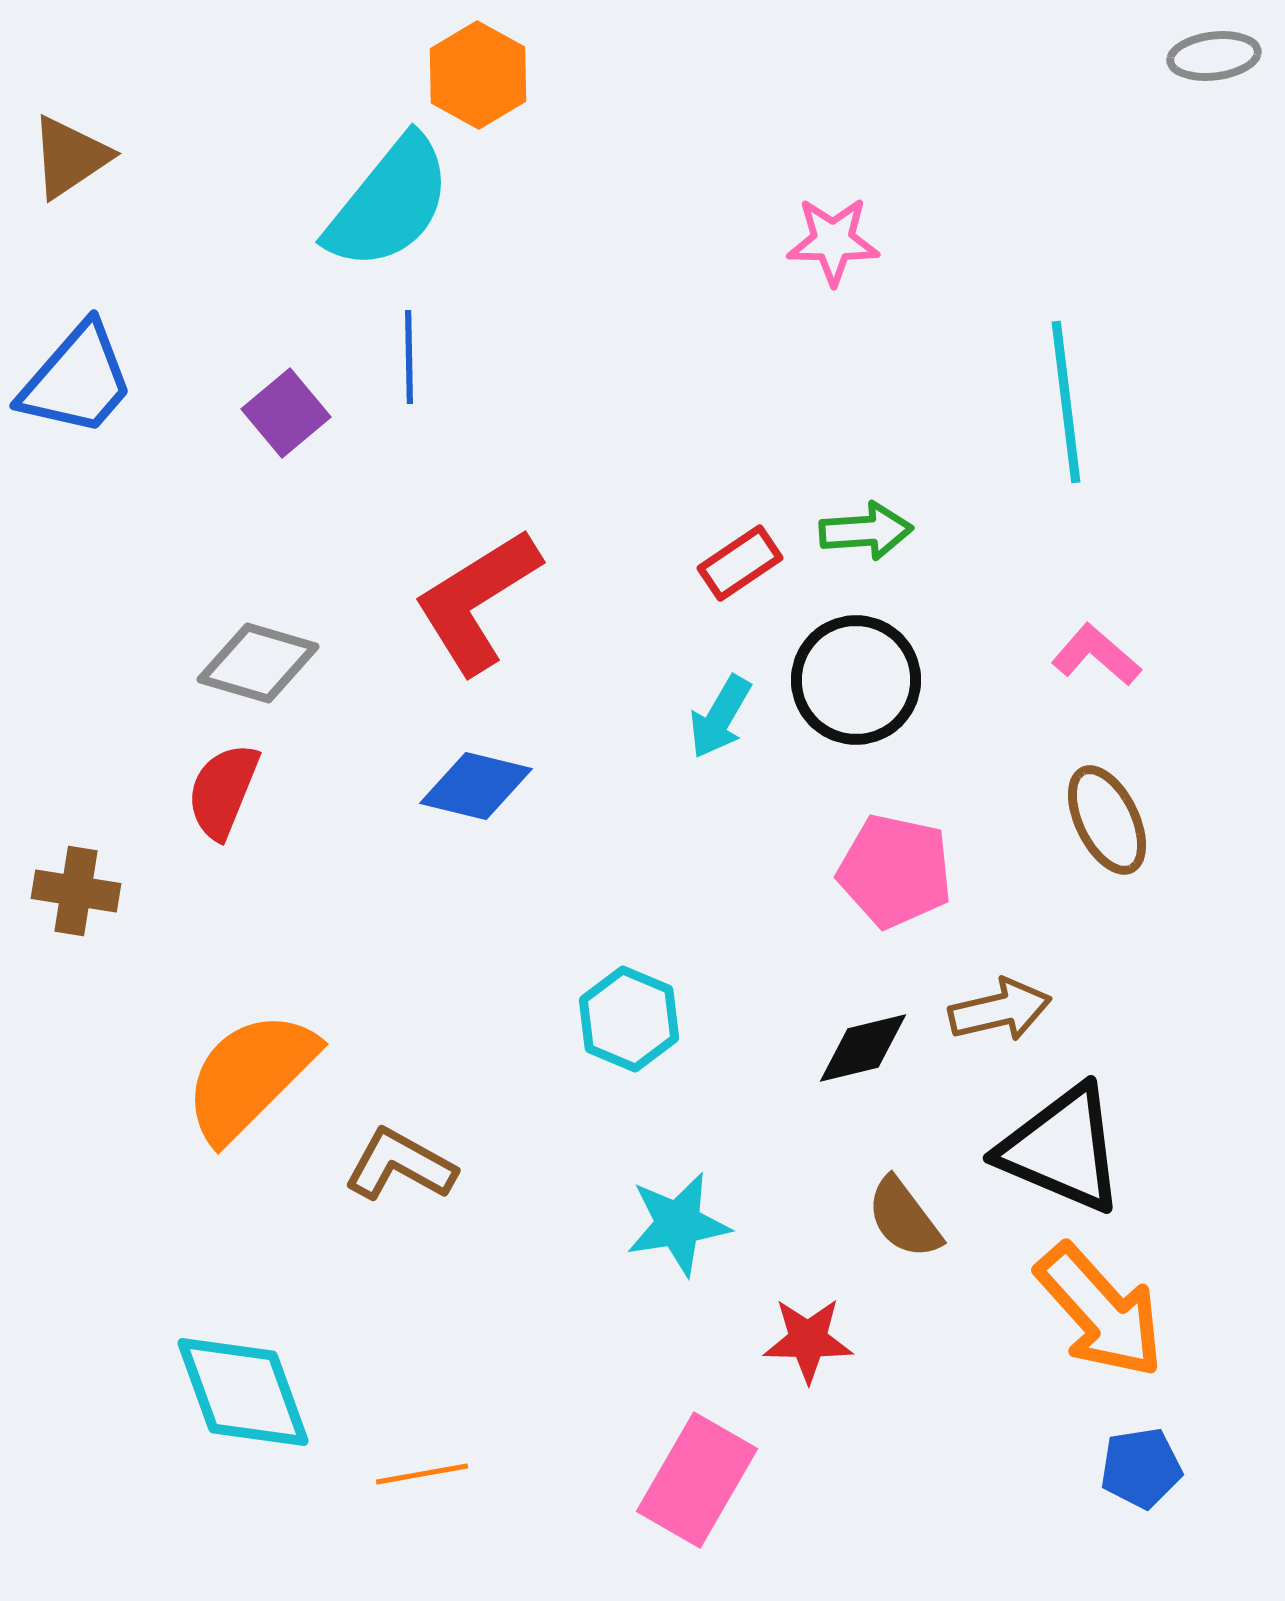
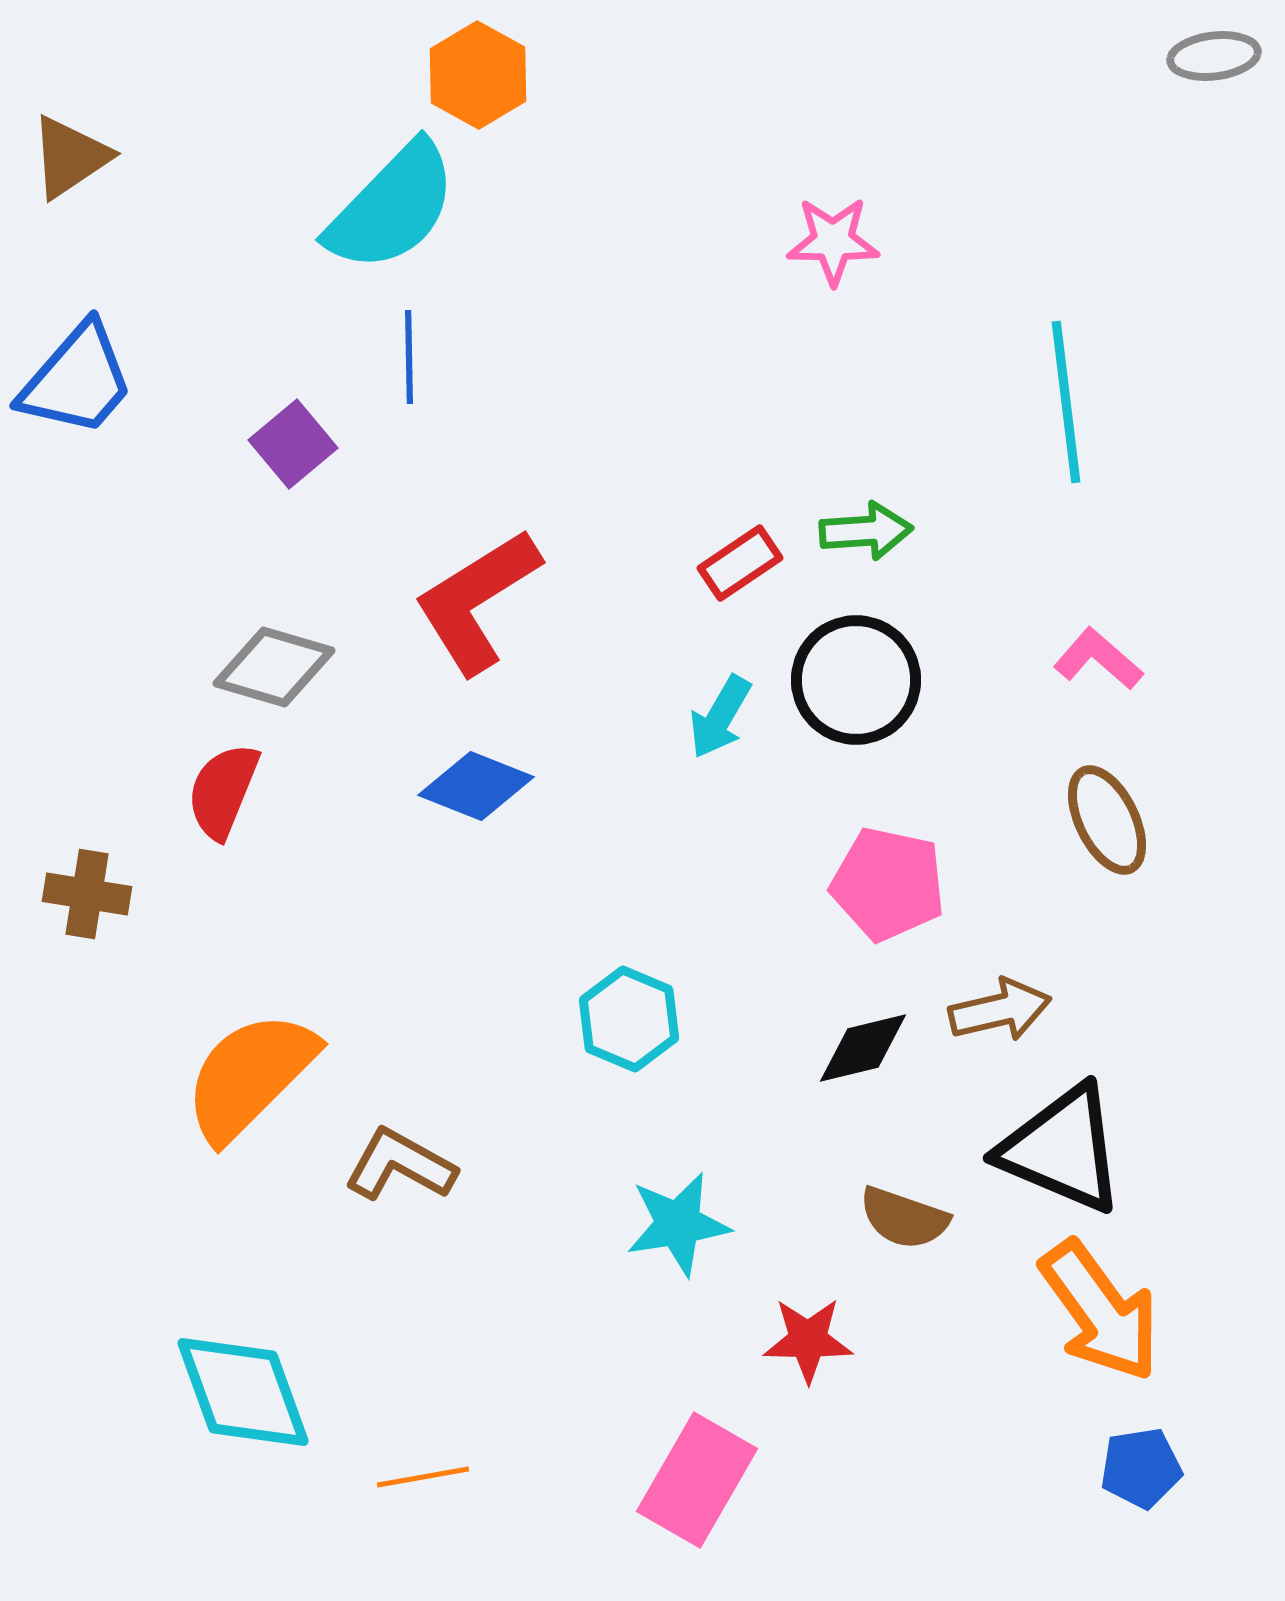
cyan semicircle: moved 3 px right, 4 px down; rotated 5 degrees clockwise
purple square: moved 7 px right, 31 px down
pink L-shape: moved 2 px right, 4 px down
gray diamond: moved 16 px right, 4 px down
blue diamond: rotated 8 degrees clockwise
pink pentagon: moved 7 px left, 13 px down
brown cross: moved 11 px right, 3 px down
brown semicircle: rotated 34 degrees counterclockwise
orange arrow: rotated 6 degrees clockwise
orange line: moved 1 px right, 3 px down
